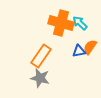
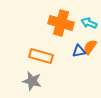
cyan arrow: moved 9 px right; rotated 21 degrees counterclockwise
orange rectangle: rotated 70 degrees clockwise
gray star: moved 8 px left, 3 px down
